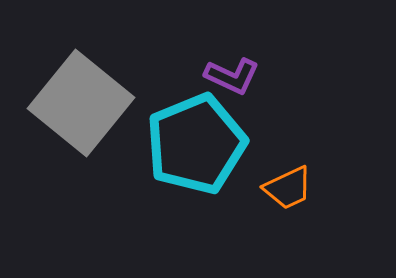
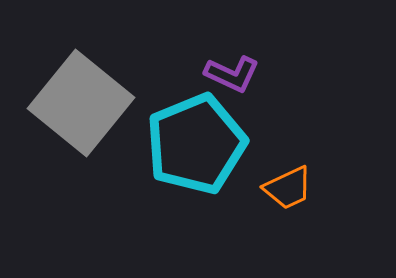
purple L-shape: moved 2 px up
